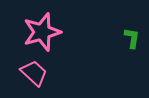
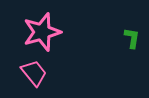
pink trapezoid: rotated 8 degrees clockwise
